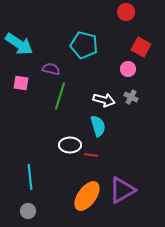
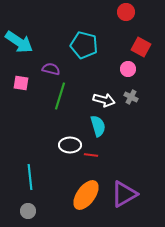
cyan arrow: moved 2 px up
purple triangle: moved 2 px right, 4 px down
orange ellipse: moved 1 px left, 1 px up
